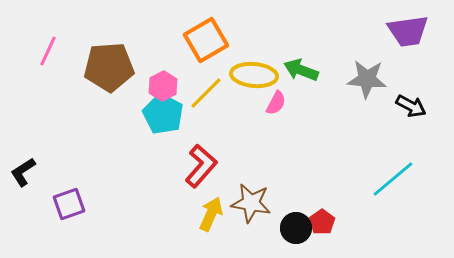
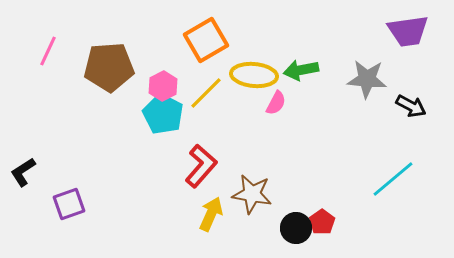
green arrow: rotated 32 degrees counterclockwise
brown star: moved 1 px right, 9 px up
